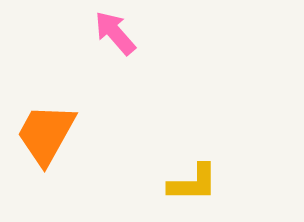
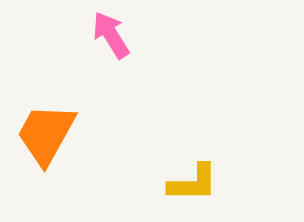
pink arrow: moved 4 px left, 2 px down; rotated 9 degrees clockwise
